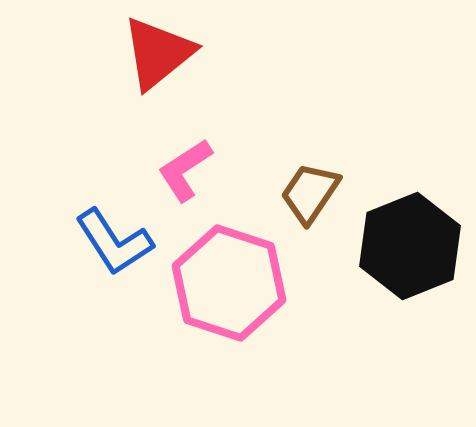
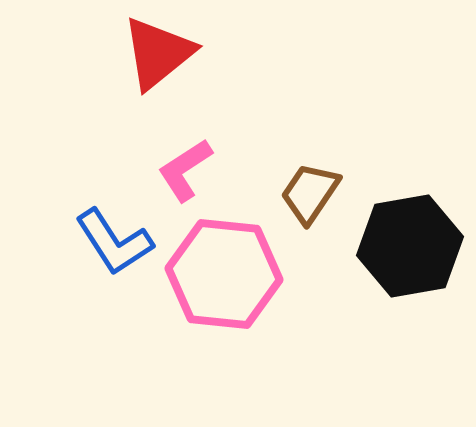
black hexagon: rotated 12 degrees clockwise
pink hexagon: moved 5 px left, 9 px up; rotated 12 degrees counterclockwise
